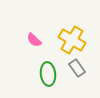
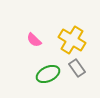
green ellipse: rotated 70 degrees clockwise
